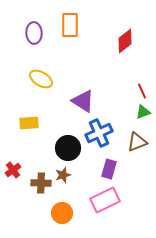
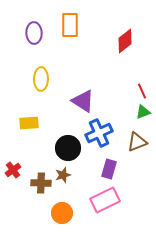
yellow ellipse: rotated 60 degrees clockwise
